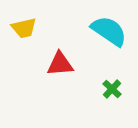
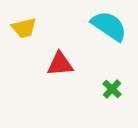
cyan semicircle: moved 5 px up
